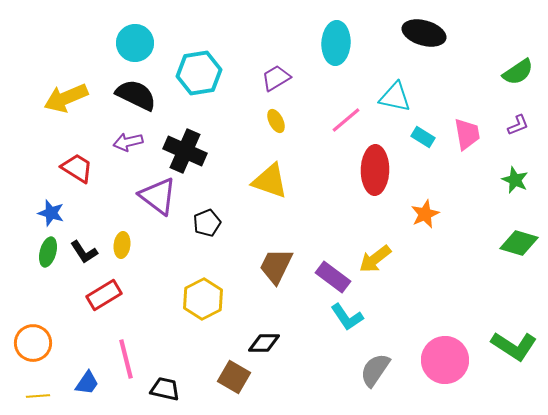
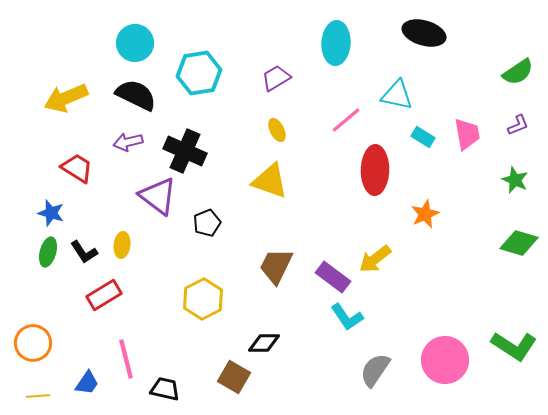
cyan triangle at (395, 97): moved 2 px right, 2 px up
yellow ellipse at (276, 121): moved 1 px right, 9 px down
